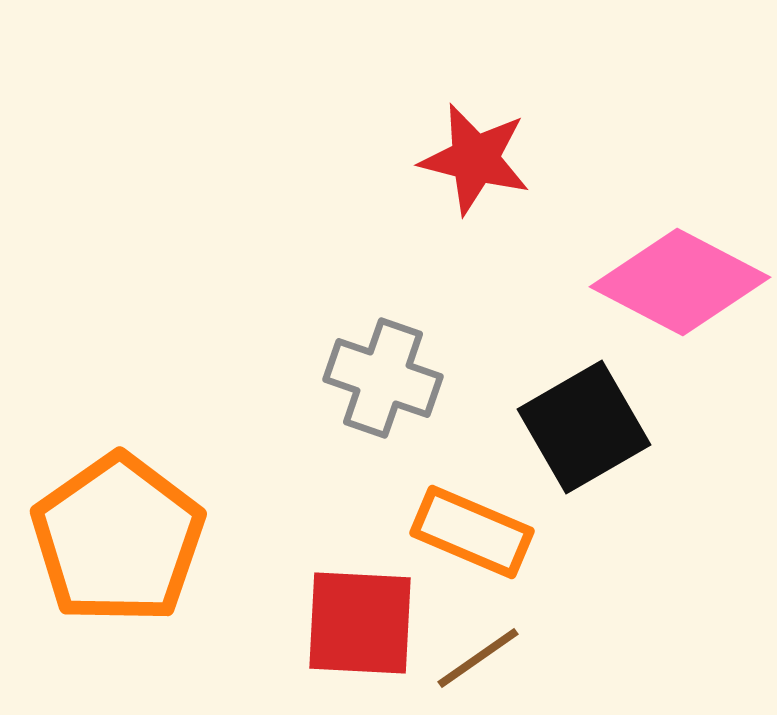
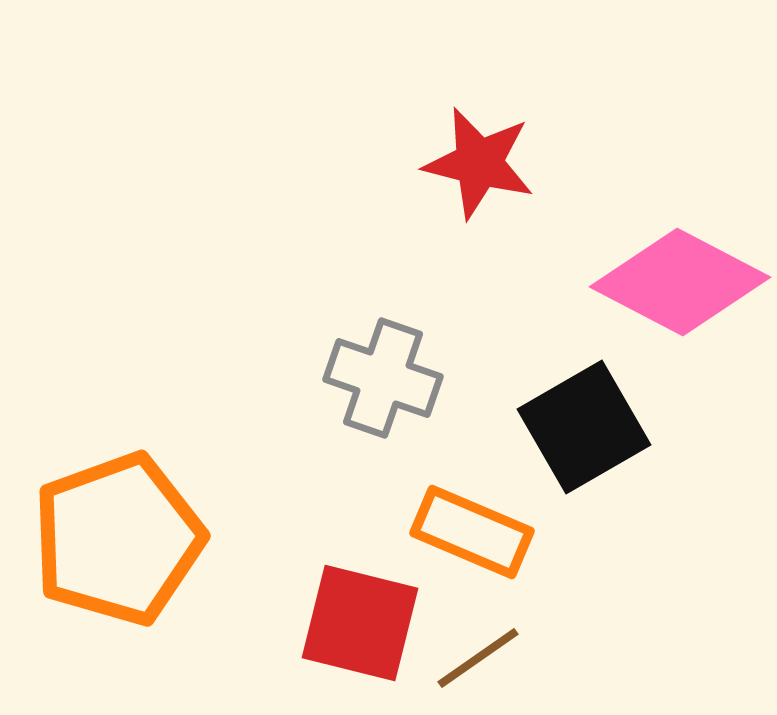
red star: moved 4 px right, 4 px down
orange pentagon: rotated 15 degrees clockwise
red square: rotated 11 degrees clockwise
